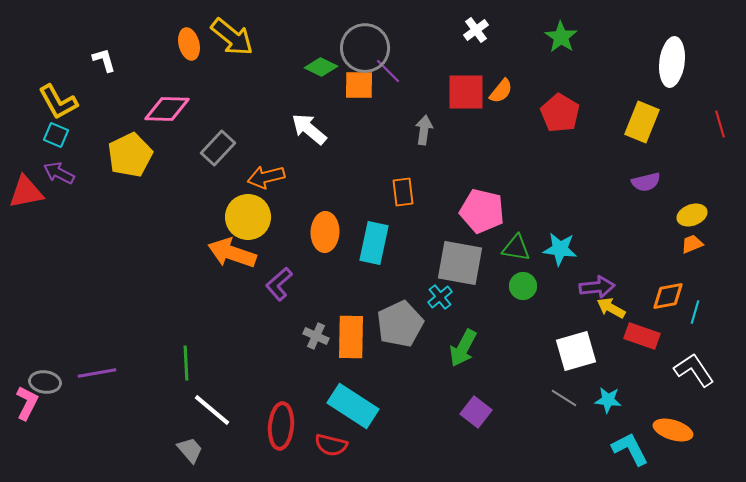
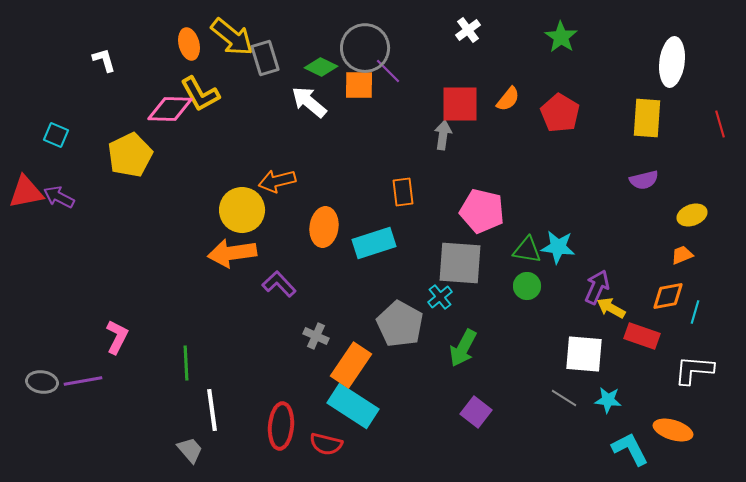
white cross at (476, 30): moved 8 px left
orange semicircle at (501, 91): moved 7 px right, 8 px down
red square at (466, 92): moved 6 px left, 12 px down
yellow L-shape at (58, 102): moved 142 px right, 8 px up
pink diamond at (167, 109): moved 3 px right
yellow rectangle at (642, 122): moved 5 px right, 4 px up; rotated 18 degrees counterclockwise
white arrow at (309, 129): moved 27 px up
gray arrow at (424, 130): moved 19 px right, 5 px down
gray rectangle at (218, 148): moved 47 px right, 90 px up; rotated 60 degrees counterclockwise
purple arrow at (59, 173): moved 24 px down
orange arrow at (266, 177): moved 11 px right, 4 px down
purple semicircle at (646, 182): moved 2 px left, 2 px up
yellow circle at (248, 217): moved 6 px left, 7 px up
orange ellipse at (325, 232): moved 1 px left, 5 px up; rotated 6 degrees clockwise
cyan rectangle at (374, 243): rotated 60 degrees clockwise
orange trapezoid at (692, 244): moved 10 px left, 11 px down
green triangle at (516, 248): moved 11 px right, 2 px down
cyan star at (560, 249): moved 2 px left, 2 px up
orange arrow at (232, 253): rotated 27 degrees counterclockwise
gray square at (460, 263): rotated 6 degrees counterclockwise
purple L-shape at (279, 284): rotated 88 degrees clockwise
green circle at (523, 286): moved 4 px right
purple arrow at (597, 287): rotated 60 degrees counterclockwise
gray pentagon at (400, 324): rotated 18 degrees counterclockwise
orange rectangle at (351, 337): moved 28 px down; rotated 33 degrees clockwise
white square at (576, 351): moved 8 px right, 3 px down; rotated 21 degrees clockwise
white L-shape at (694, 370): rotated 51 degrees counterclockwise
purple line at (97, 373): moved 14 px left, 8 px down
gray ellipse at (45, 382): moved 3 px left
pink L-shape at (27, 403): moved 90 px right, 66 px up
white line at (212, 410): rotated 42 degrees clockwise
red semicircle at (331, 445): moved 5 px left, 1 px up
